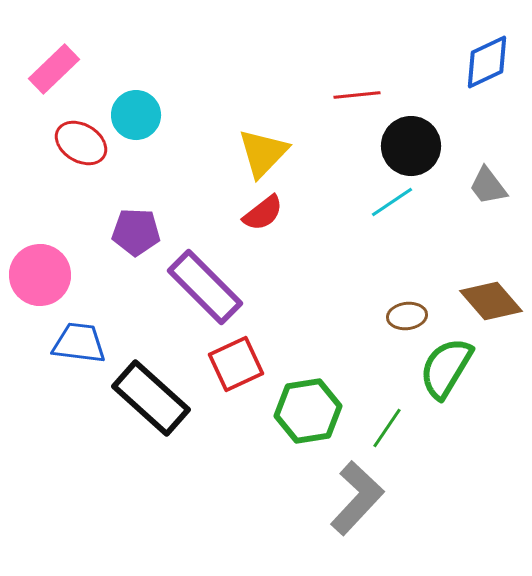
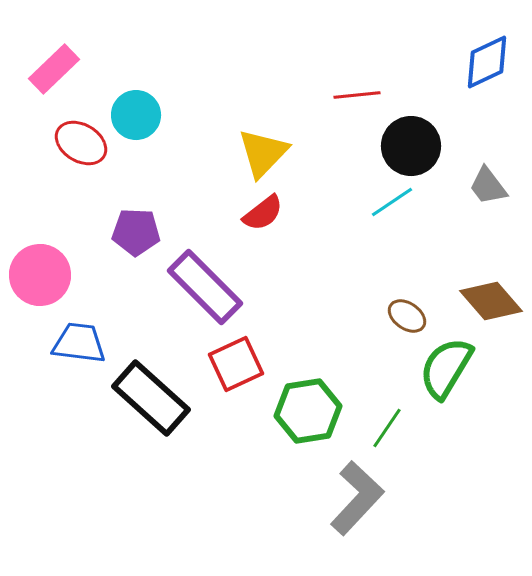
brown ellipse: rotated 42 degrees clockwise
